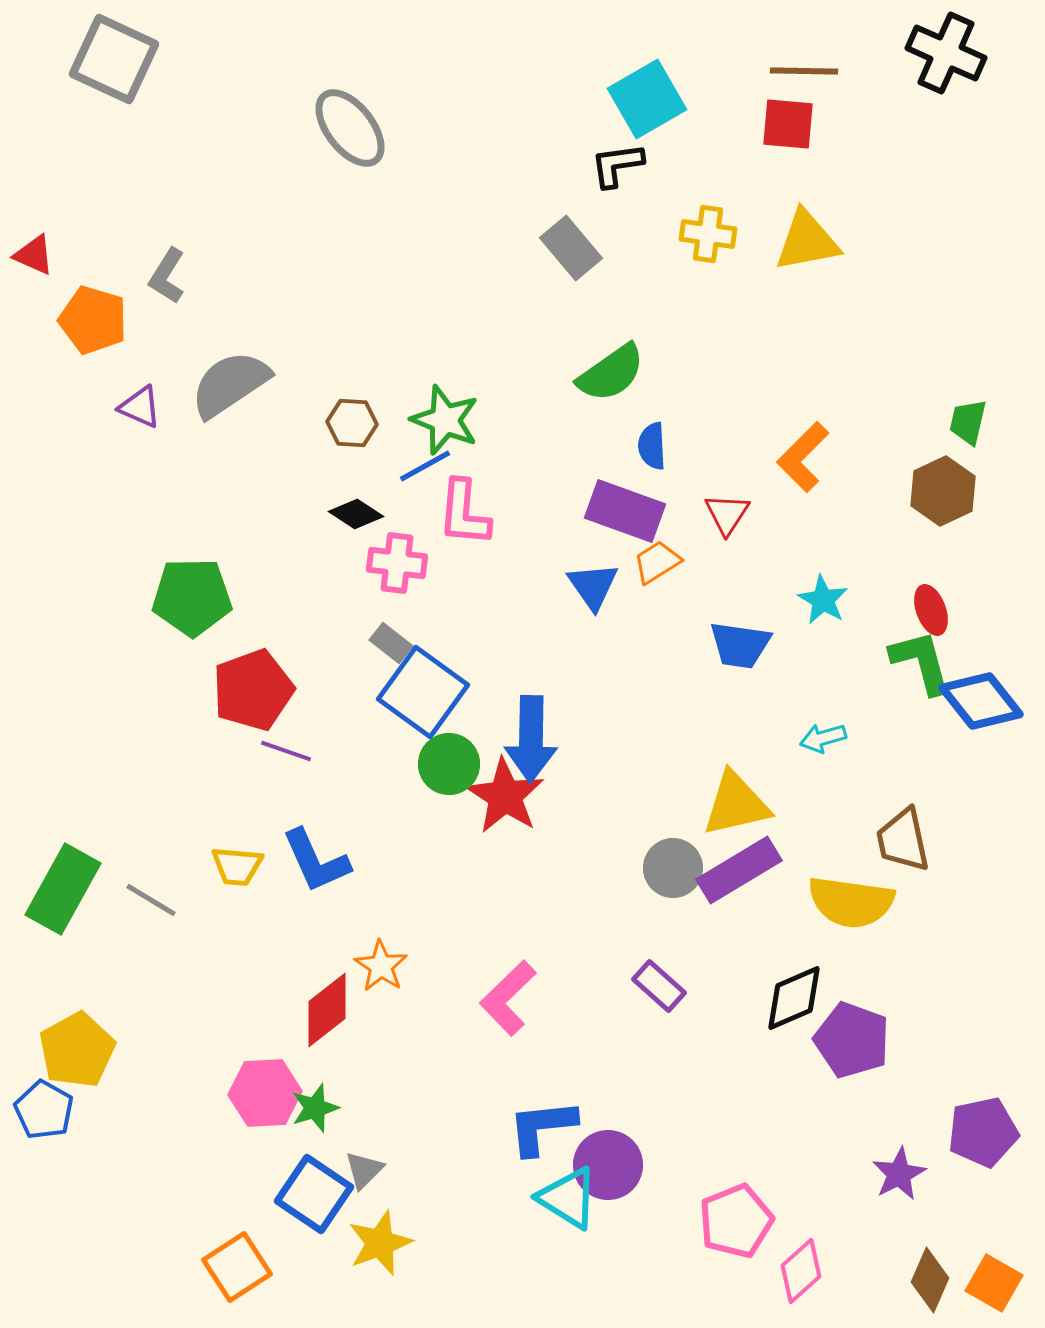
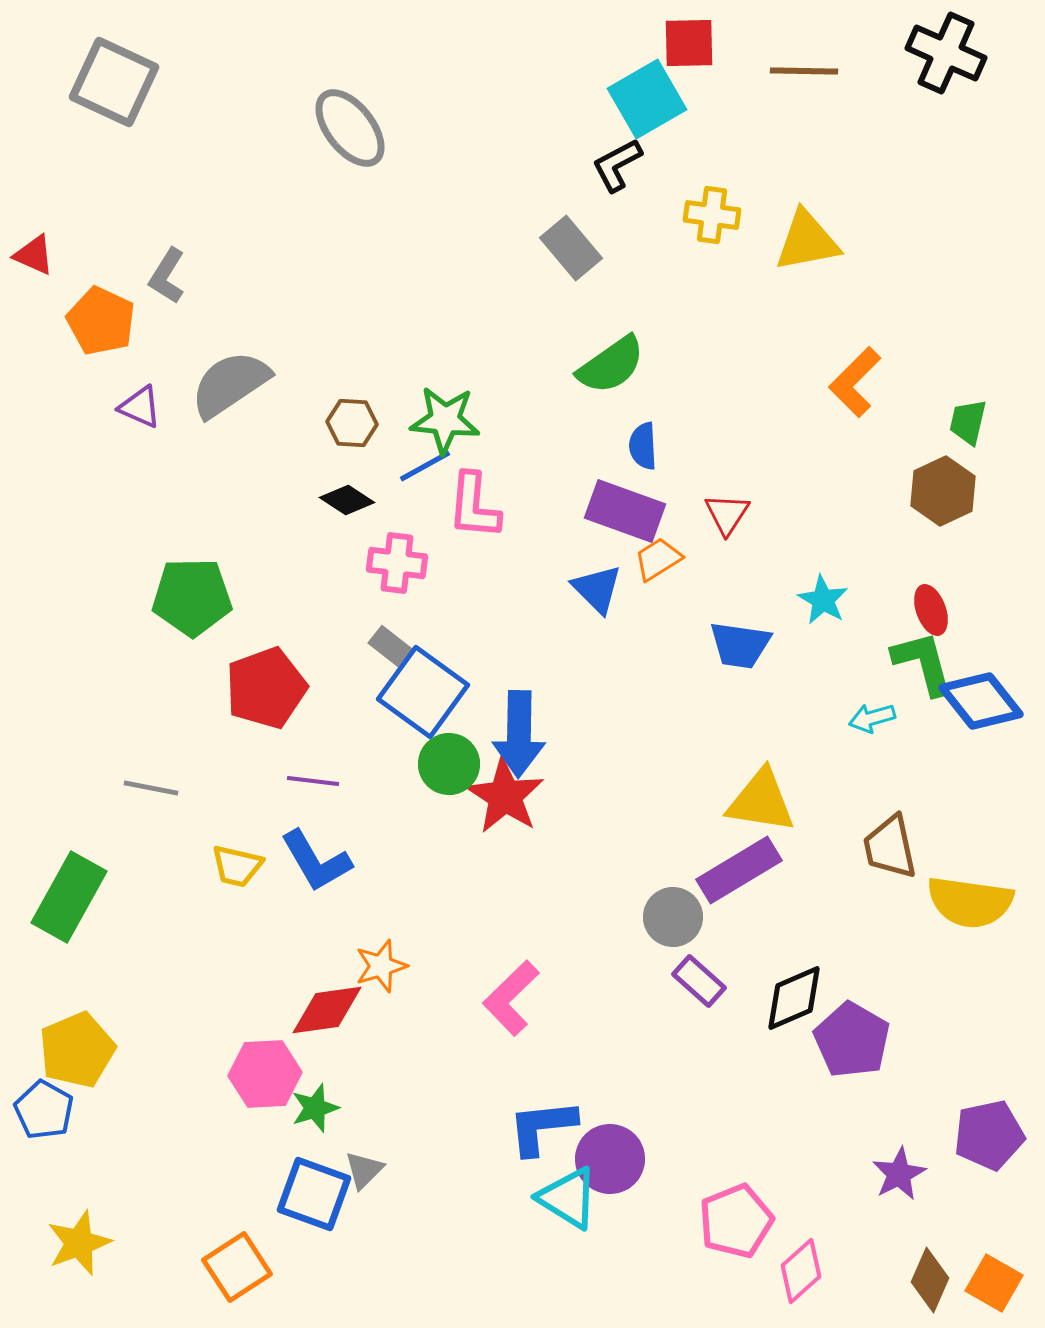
gray square at (114, 59): moved 23 px down
red square at (788, 124): moved 99 px left, 81 px up; rotated 6 degrees counterclockwise
black L-shape at (617, 165): rotated 20 degrees counterclockwise
yellow cross at (708, 234): moved 4 px right, 19 px up
orange pentagon at (93, 320): moved 8 px right, 1 px down; rotated 8 degrees clockwise
green semicircle at (611, 373): moved 8 px up
green star at (445, 420): rotated 16 degrees counterclockwise
blue semicircle at (652, 446): moved 9 px left
orange L-shape at (803, 457): moved 52 px right, 75 px up
pink L-shape at (464, 513): moved 10 px right, 7 px up
black diamond at (356, 514): moved 9 px left, 14 px up
orange trapezoid at (657, 562): moved 1 px right, 3 px up
blue triangle at (593, 586): moved 4 px right, 3 px down; rotated 10 degrees counterclockwise
gray rectangle at (391, 643): moved 1 px left, 3 px down
green L-shape at (921, 662): moved 2 px right, 1 px down
red pentagon at (253, 690): moved 13 px right, 2 px up
cyan arrow at (823, 738): moved 49 px right, 20 px up
blue arrow at (531, 739): moved 12 px left, 5 px up
purple line at (286, 751): moved 27 px right, 30 px down; rotated 12 degrees counterclockwise
yellow triangle at (736, 804): moved 25 px right, 3 px up; rotated 22 degrees clockwise
brown trapezoid at (903, 840): moved 13 px left, 7 px down
blue L-shape at (316, 861): rotated 6 degrees counterclockwise
yellow trapezoid at (237, 866): rotated 8 degrees clockwise
gray circle at (673, 868): moved 49 px down
green rectangle at (63, 889): moved 6 px right, 8 px down
gray line at (151, 900): moved 112 px up; rotated 20 degrees counterclockwise
yellow semicircle at (851, 902): moved 119 px right
orange star at (381, 966): rotated 22 degrees clockwise
purple rectangle at (659, 986): moved 40 px right, 5 px up
pink L-shape at (508, 998): moved 3 px right
red diamond at (327, 1010): rotated 30 degrees clockwise
purple pentagon at (852, 1040): rotated 10 degrees clockwise
yellow pentagon at (77, 1050): rotated 6 degrees clockwise
pink hexagon at (265, 1093): moved 19 px up
purple pentagon at (983, 1132): moved 6 px right, 3 px down
purple circle at (608, 1165): moved 2 px right, 6 px up
blue square at (314, 1194): rotated 14 degrees counterclockwise
yellow star at (380, 1243): moved 301 px left
